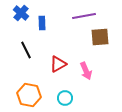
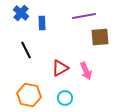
red triangle: moved 2 px right, 4 px down
